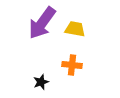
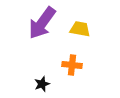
yellow trapezoid: moved 5 px right
black star: moved 1 px right, 2 px down
